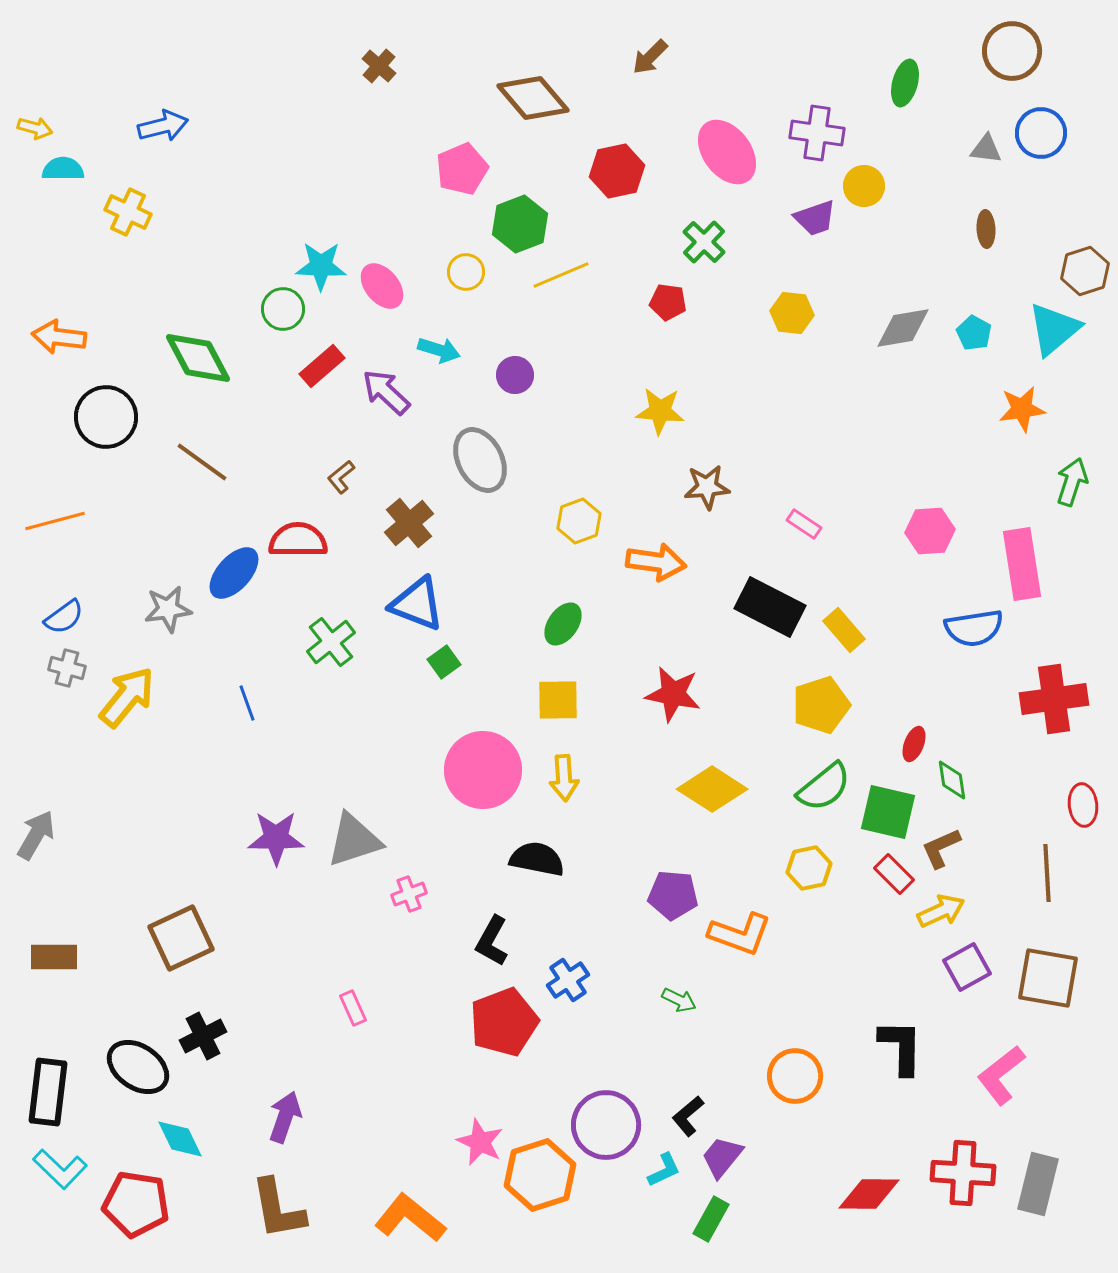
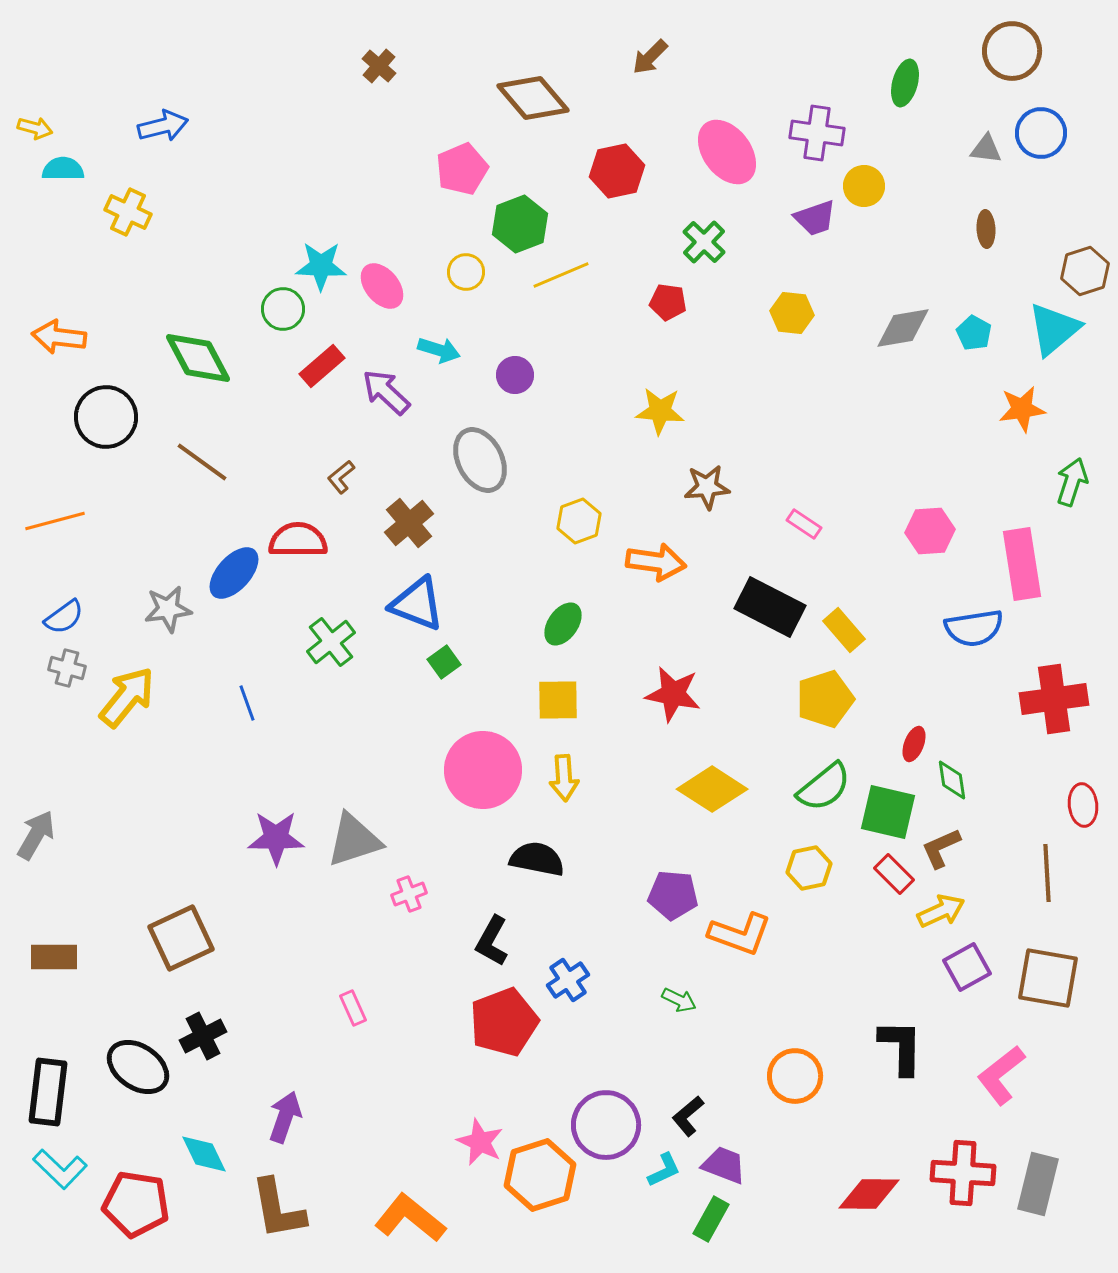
yellow pentagon at (821, 705): moved 4 px right, 6 px up
cyan diamond at (180, 1139): moved 24 px right, 15 px down
purple trapezoid at (722, 1157): moved 2 px right, 8 px down; rotated 72 degrees clockwise
